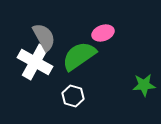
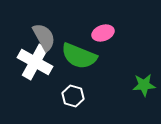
green semicircle: rotated 123 degrees counterclockwise
